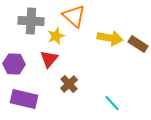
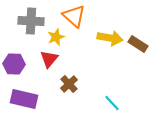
yellow star: moved 1 px down
